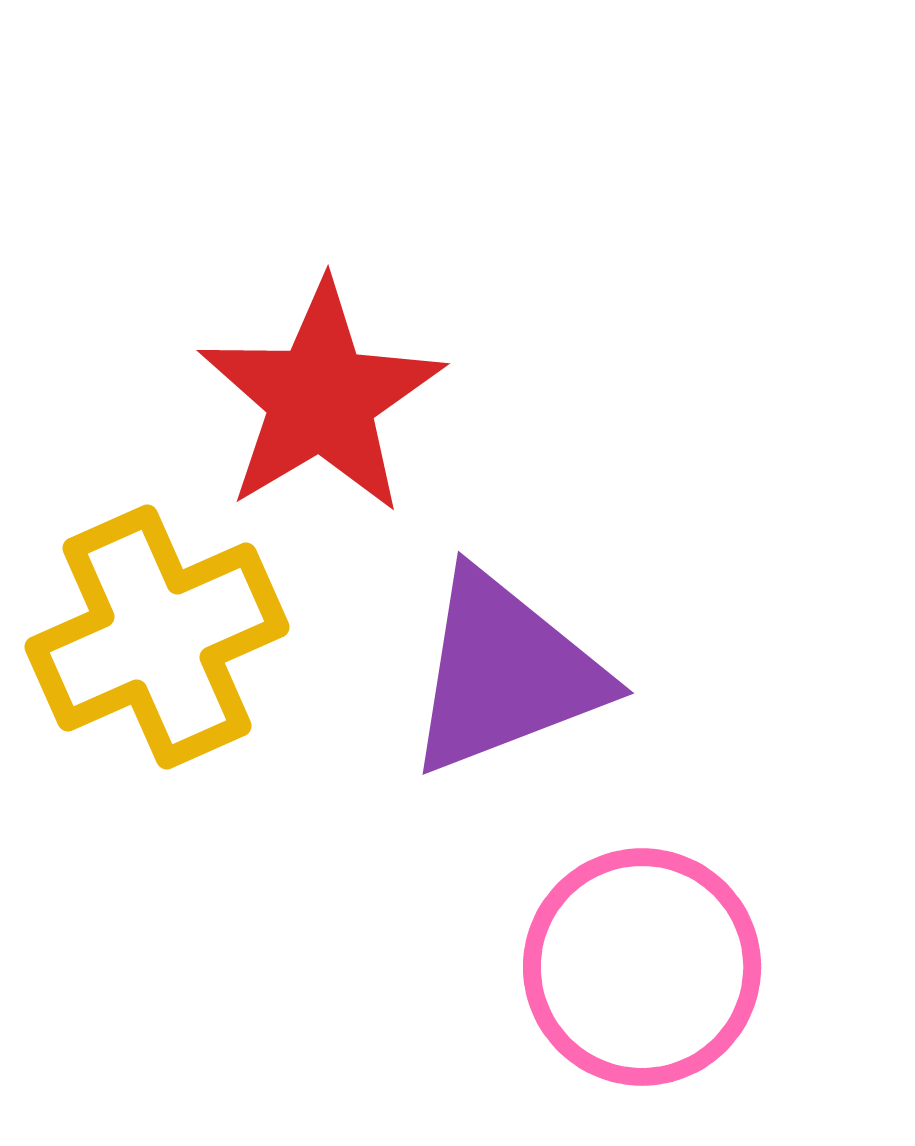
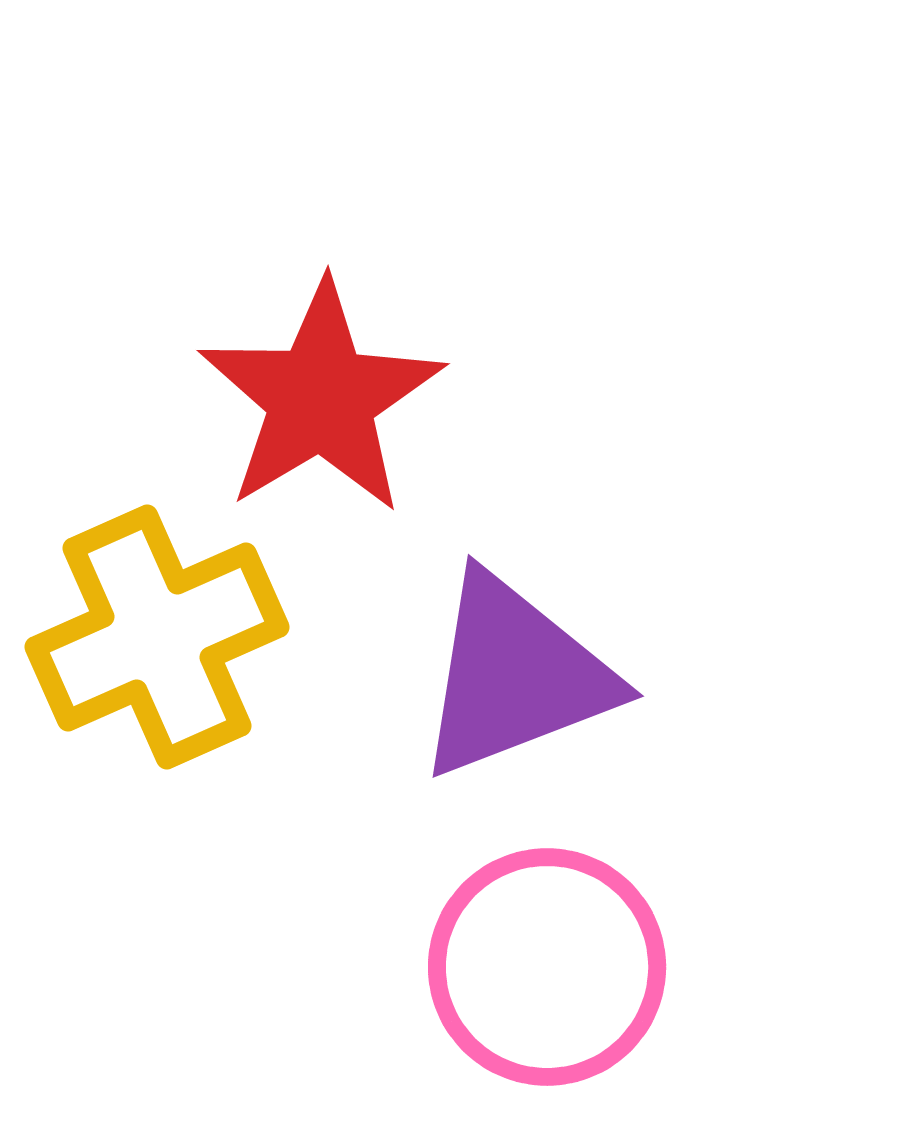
purple triangle: moved 10 px right, 3 px down
pink circle: moved 95 px left
